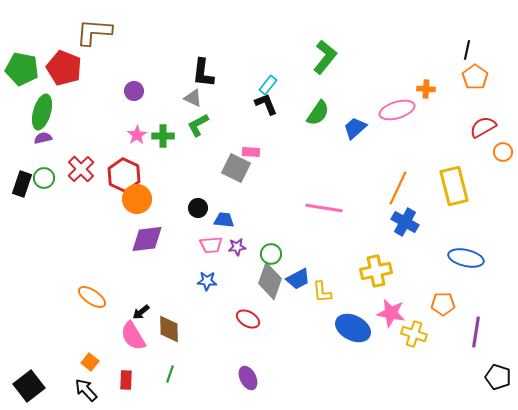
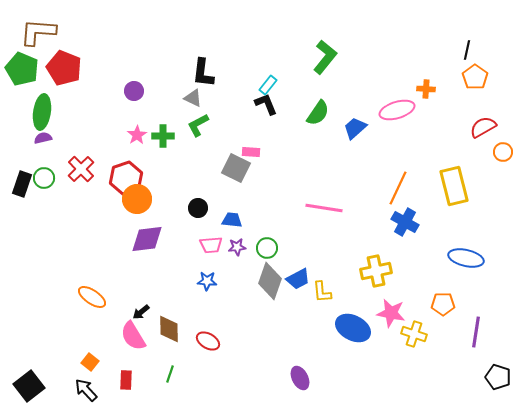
brown L-shape at (94, 32): moved 56 px left
green pentagon at (22, 69): rotated 12 degrees clockwise
green ellipse at (42, 112): rotated 8 degrees counterclockwise
red hexagon at (124, 175): moved 2 px right, 3 px down; rotated 16 degrees clockwise
blue trapezoid at (224, 220): moved 8 px right
green circle at (271, 254): moved 4 px left, 6 px up
red ellipse at (248, 319): moved 40 px left, 22 px down
purple ellipse at (248, 378): moved 52 px right
